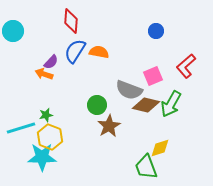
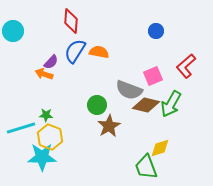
green star: rotated 16 degrees clockwise
